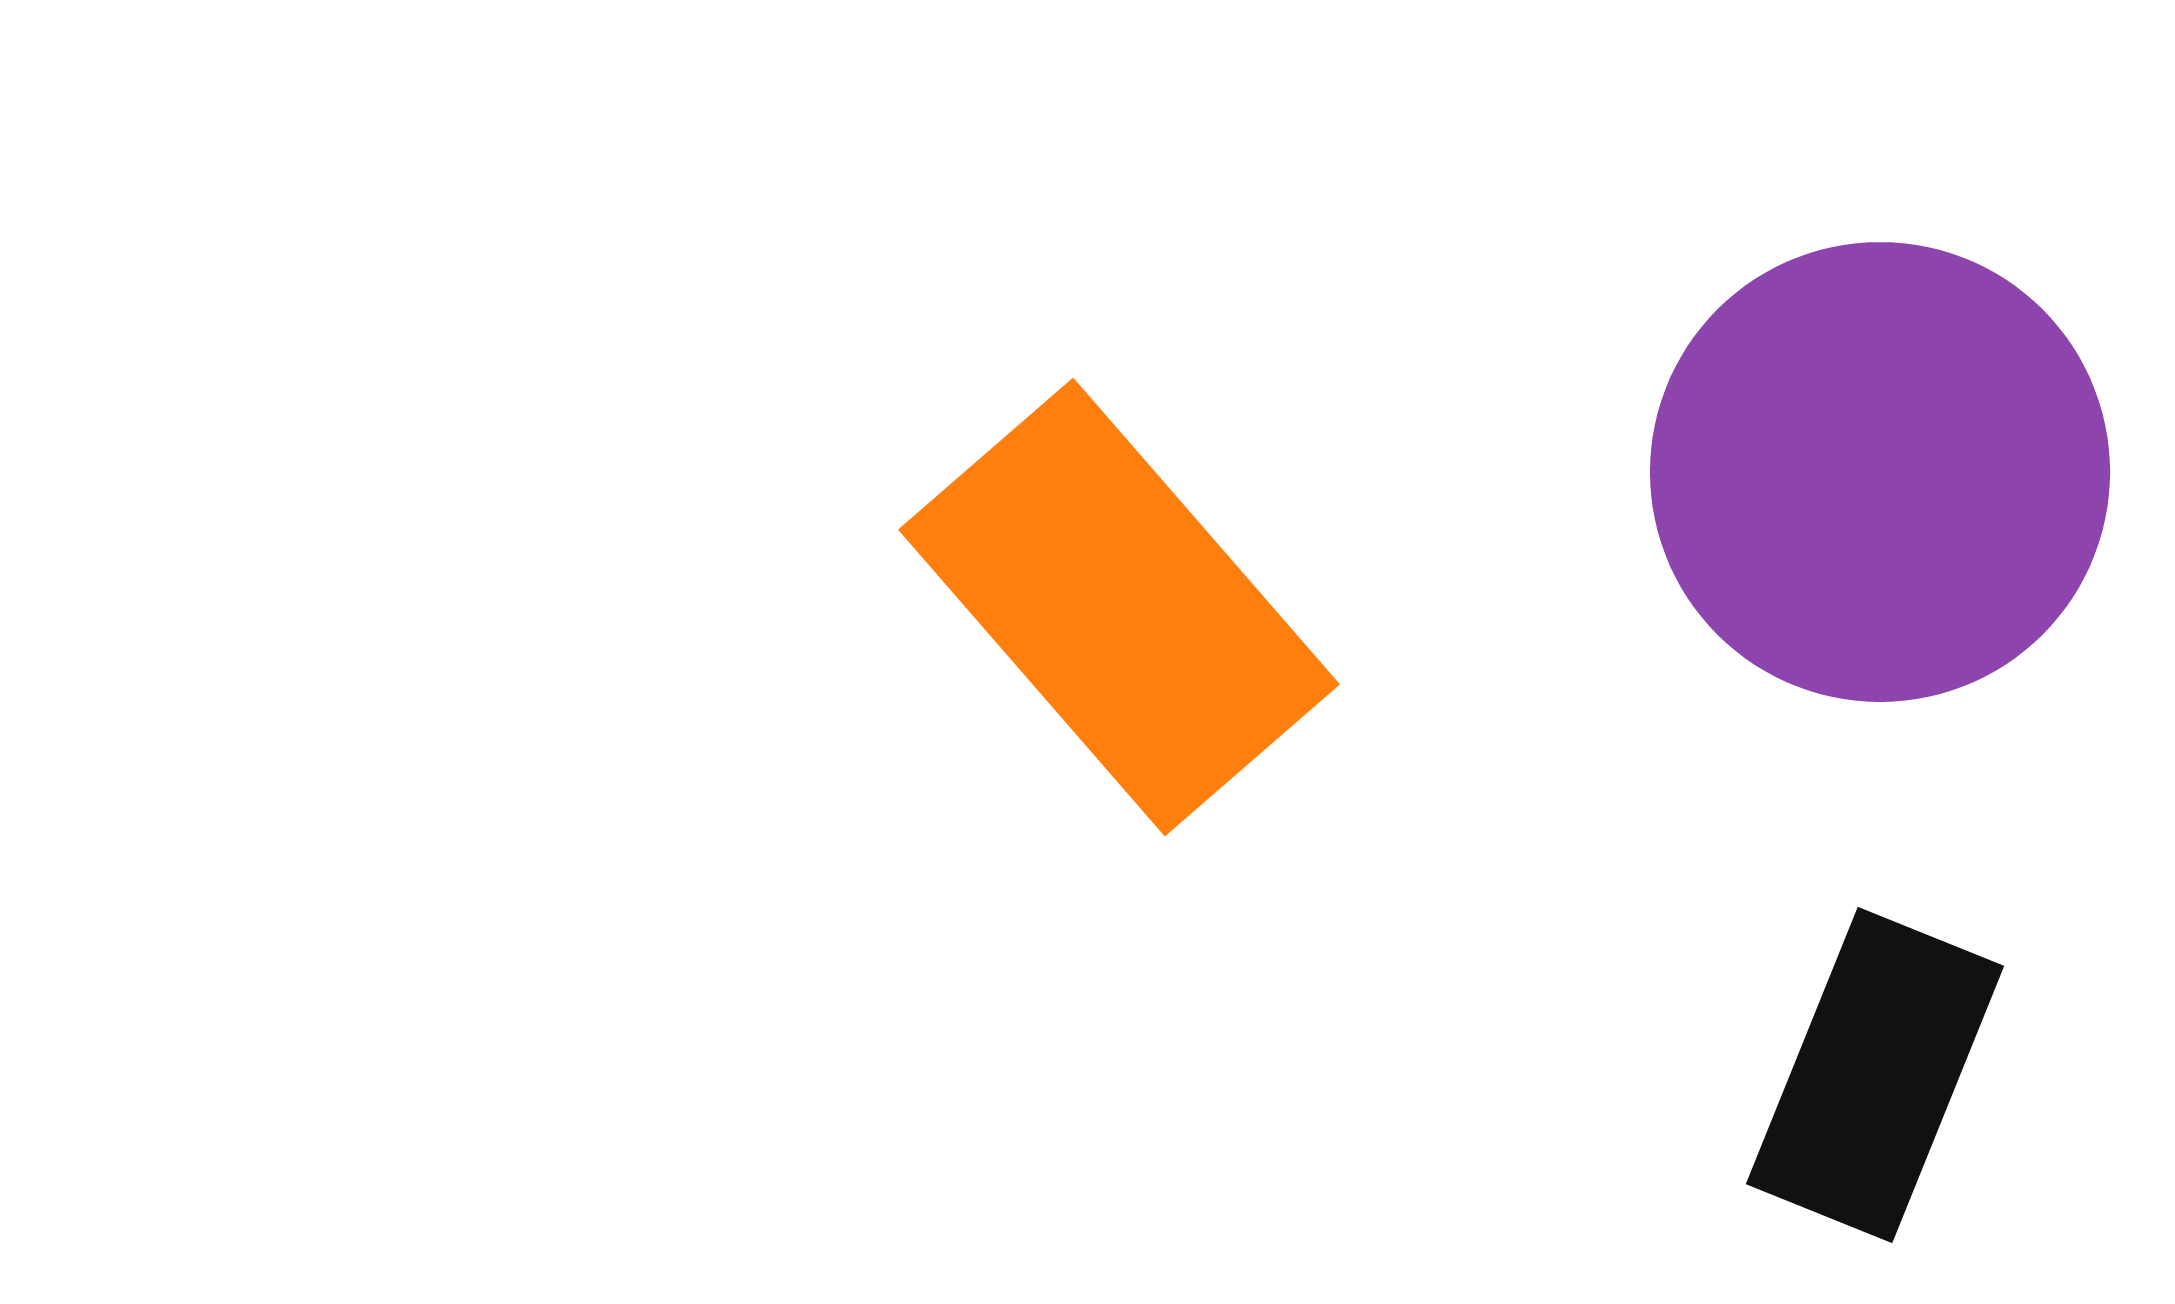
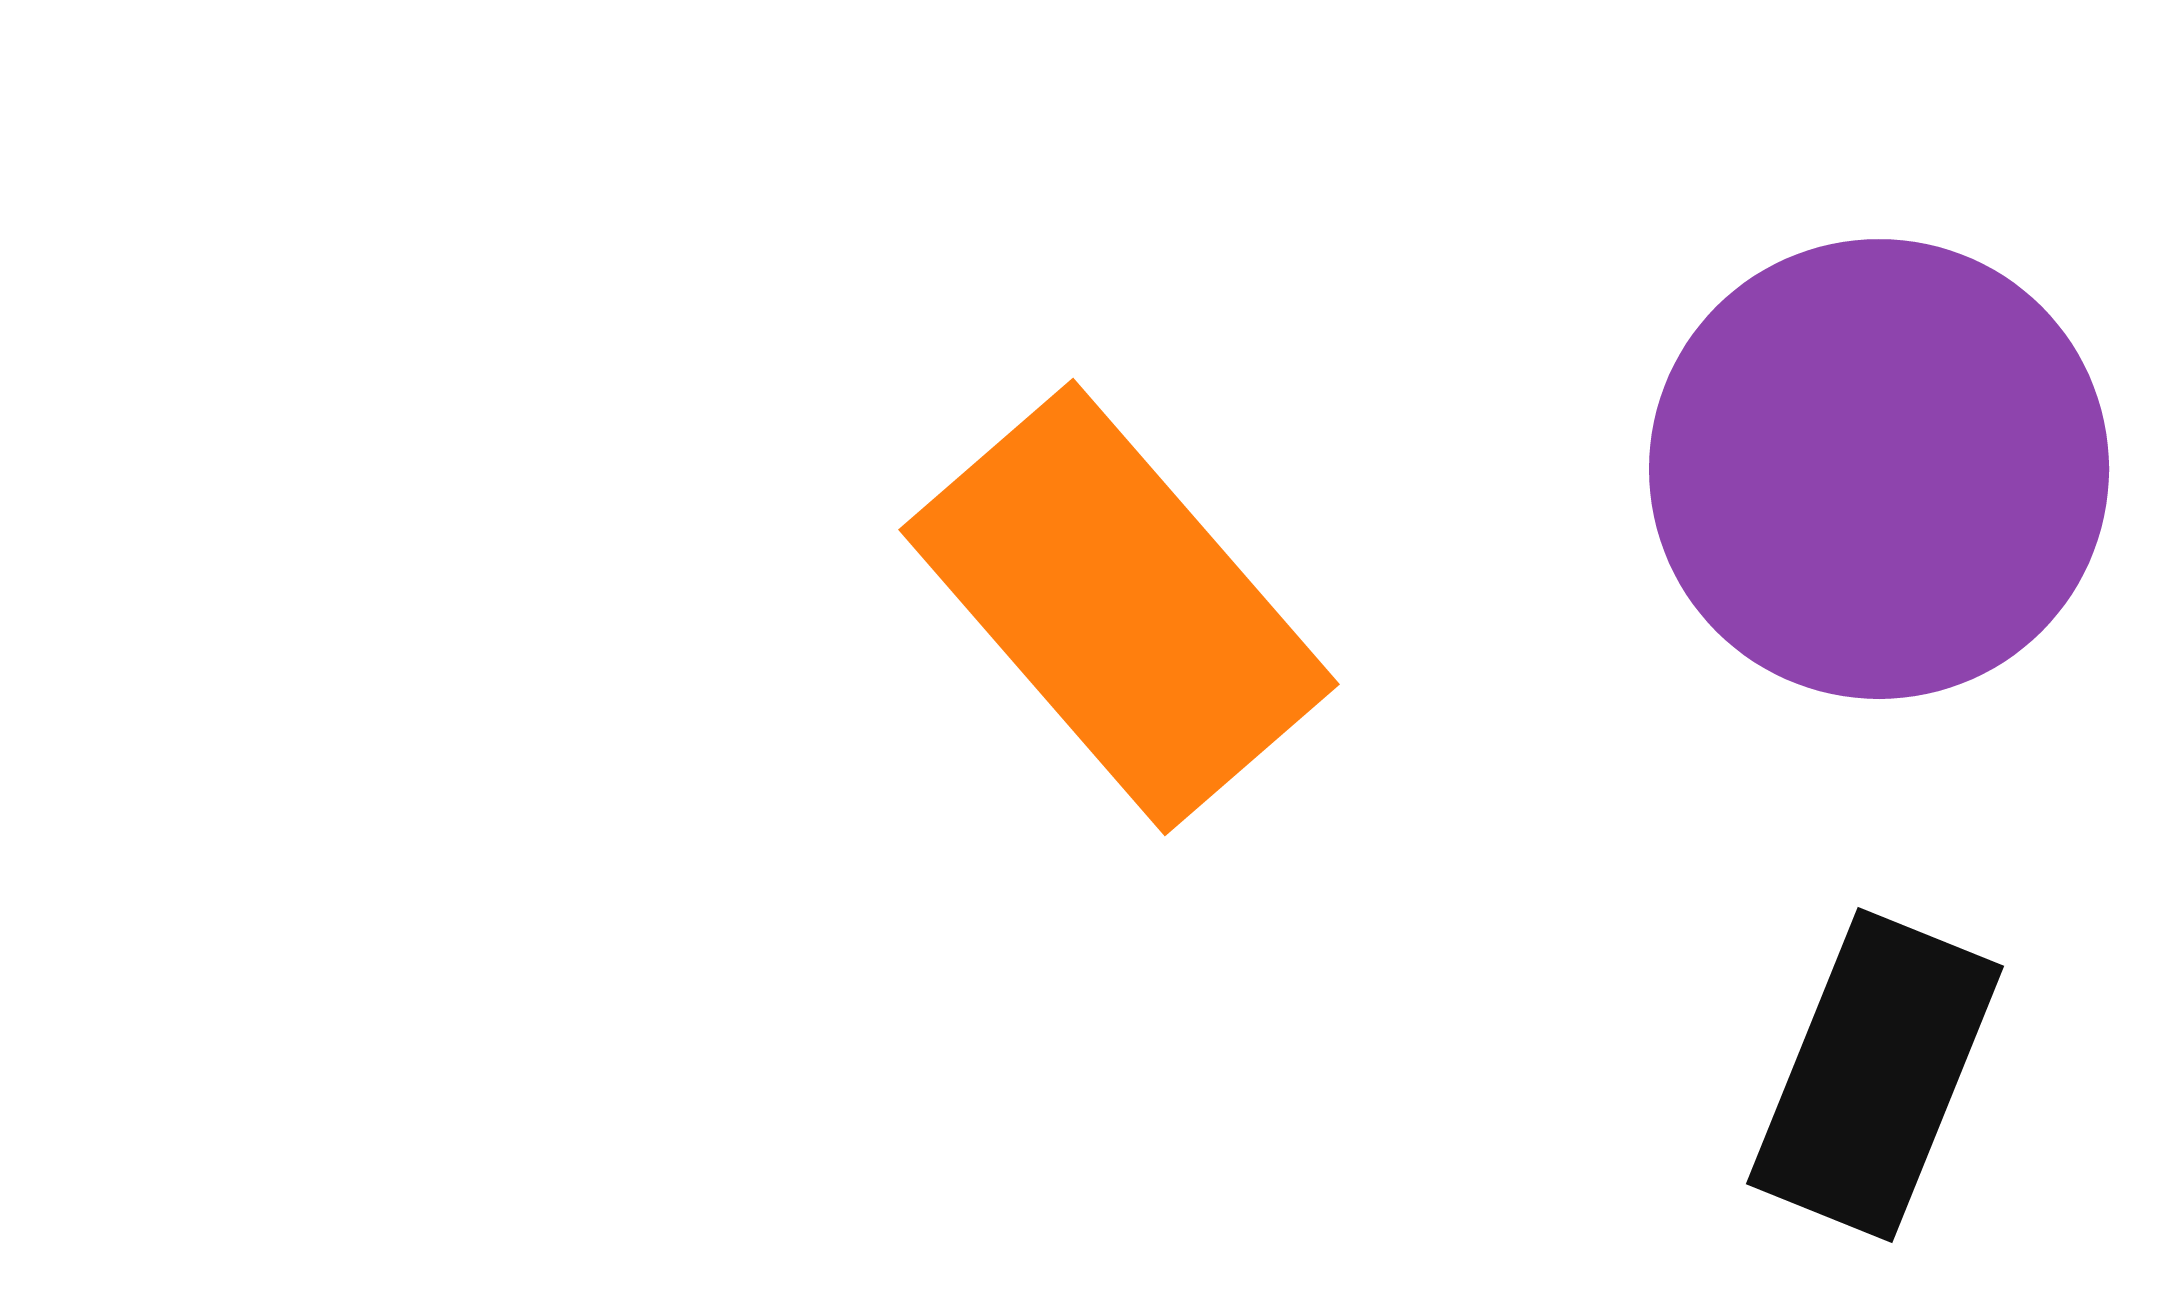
purple circle: moved 1 px left, 3 px up
